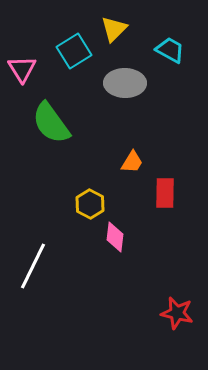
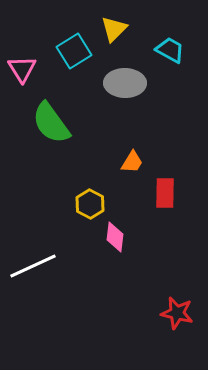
white line: rotated 39 degrees clockwise
